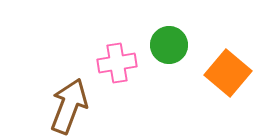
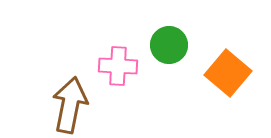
pink cross: moved 1 px right, 3 px down; rotated 12 degrees clockwise
brown arrow: moved 1 px right, 1 px up; rotated 10 degrees counterclockwise
